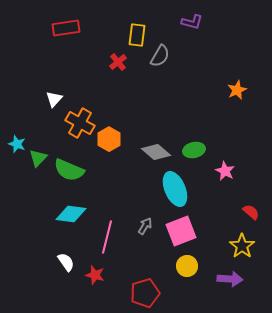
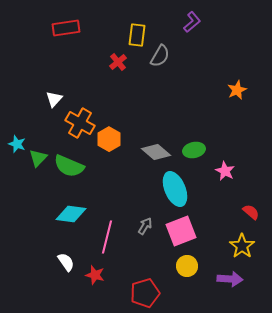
purple L-shape: rotated 55 degrees counterclockwise
green semicircle: moved 4 px up
